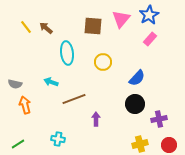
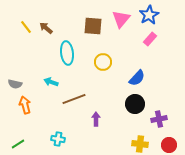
yellow cross: rotated 21 degrees clockwise
